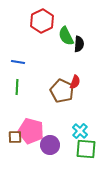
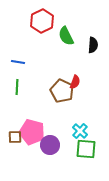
black semicircle: moved 14 px right, 1 px down
pink pentagon: moved 1 px right, 1 px down
